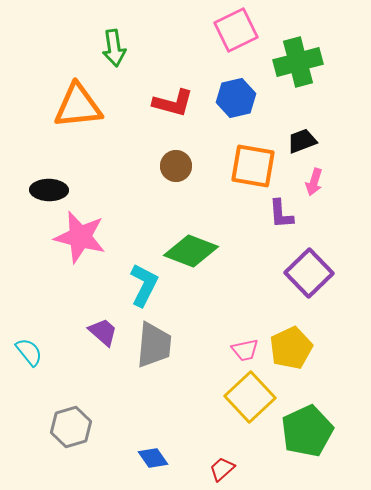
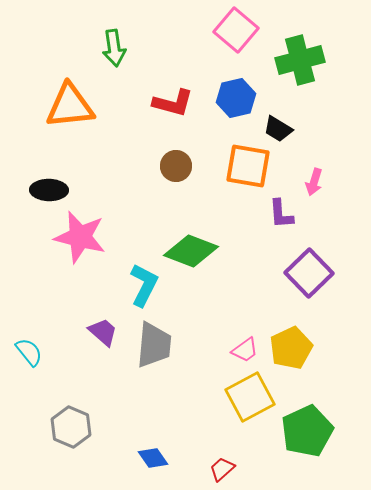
pink square: rotated 24 degrees counterclockwise
green cross: moved 2 px right, 2 px up
orange triangle: moved 8 px left
black trapezoid: moved 24 px left, 12 px up; rotated 128 degrees counterclockwise
orange square: moved 5 px left
pink trapezoid: rotated 24 degrees counterclockwise
yellow square: rotated 15 degrees clockwise
gray hexagon: rotated 21 degrees counterclockwise
